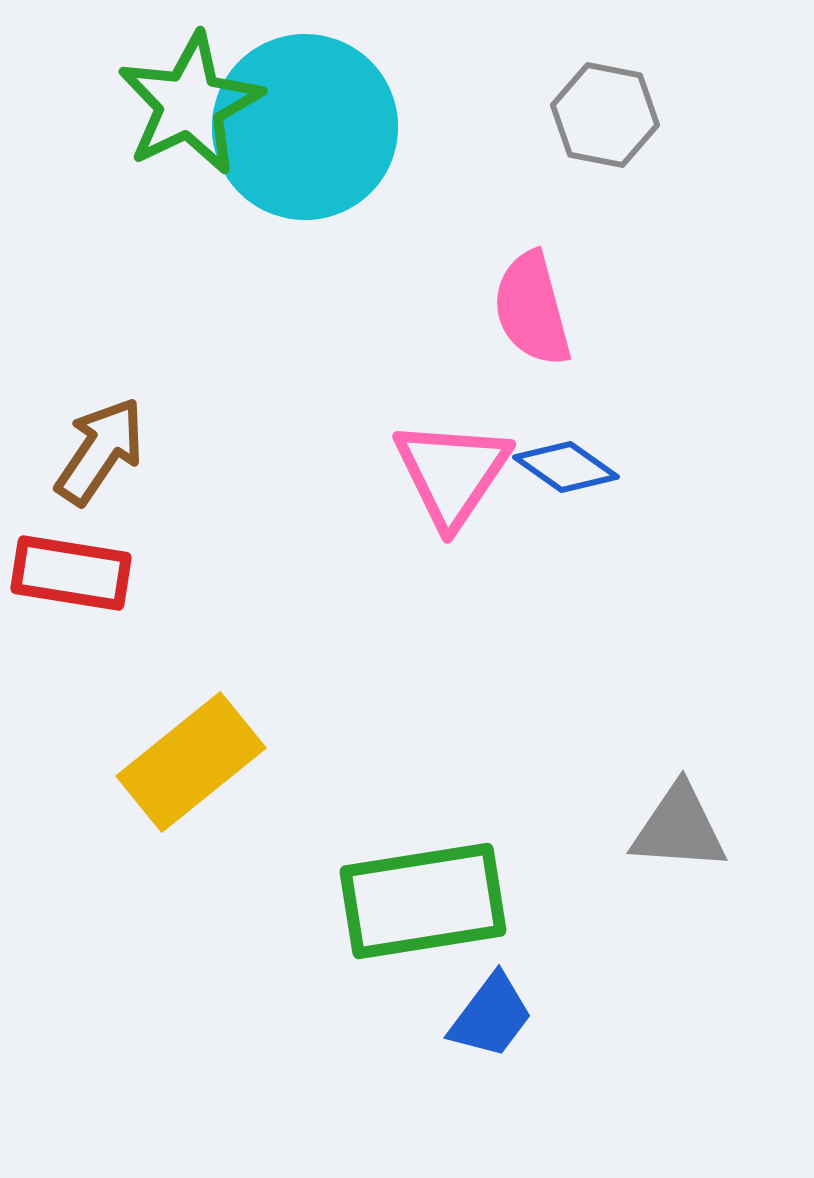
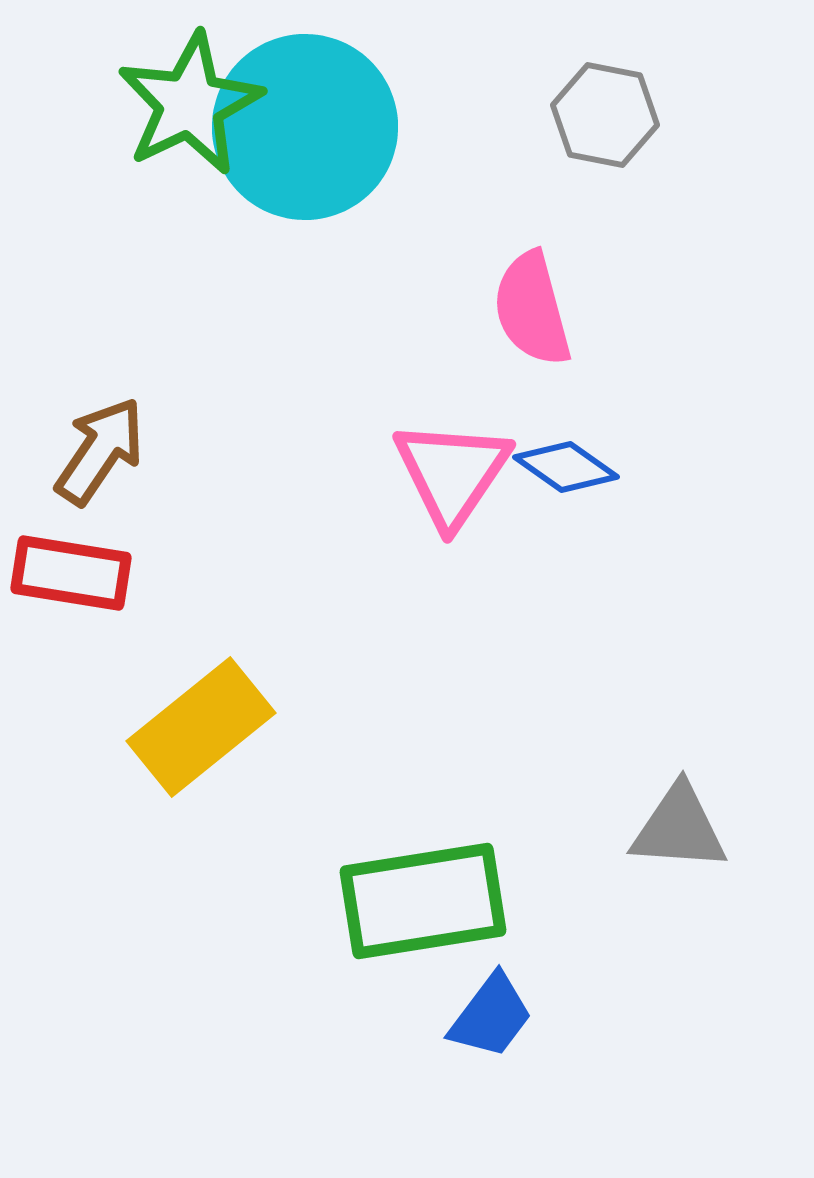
yellow rectangle: moved 10 px right, 35 px up
